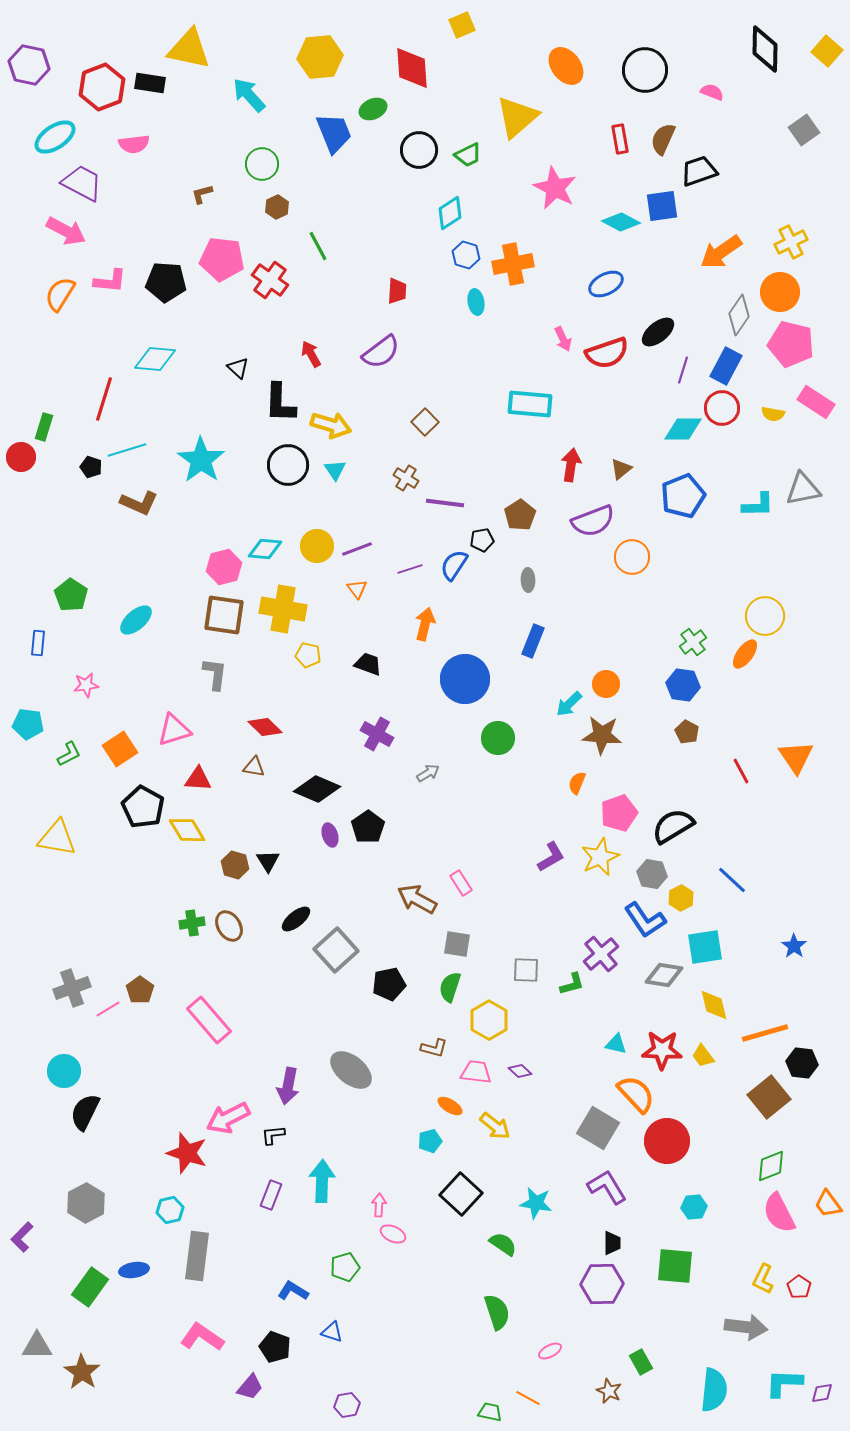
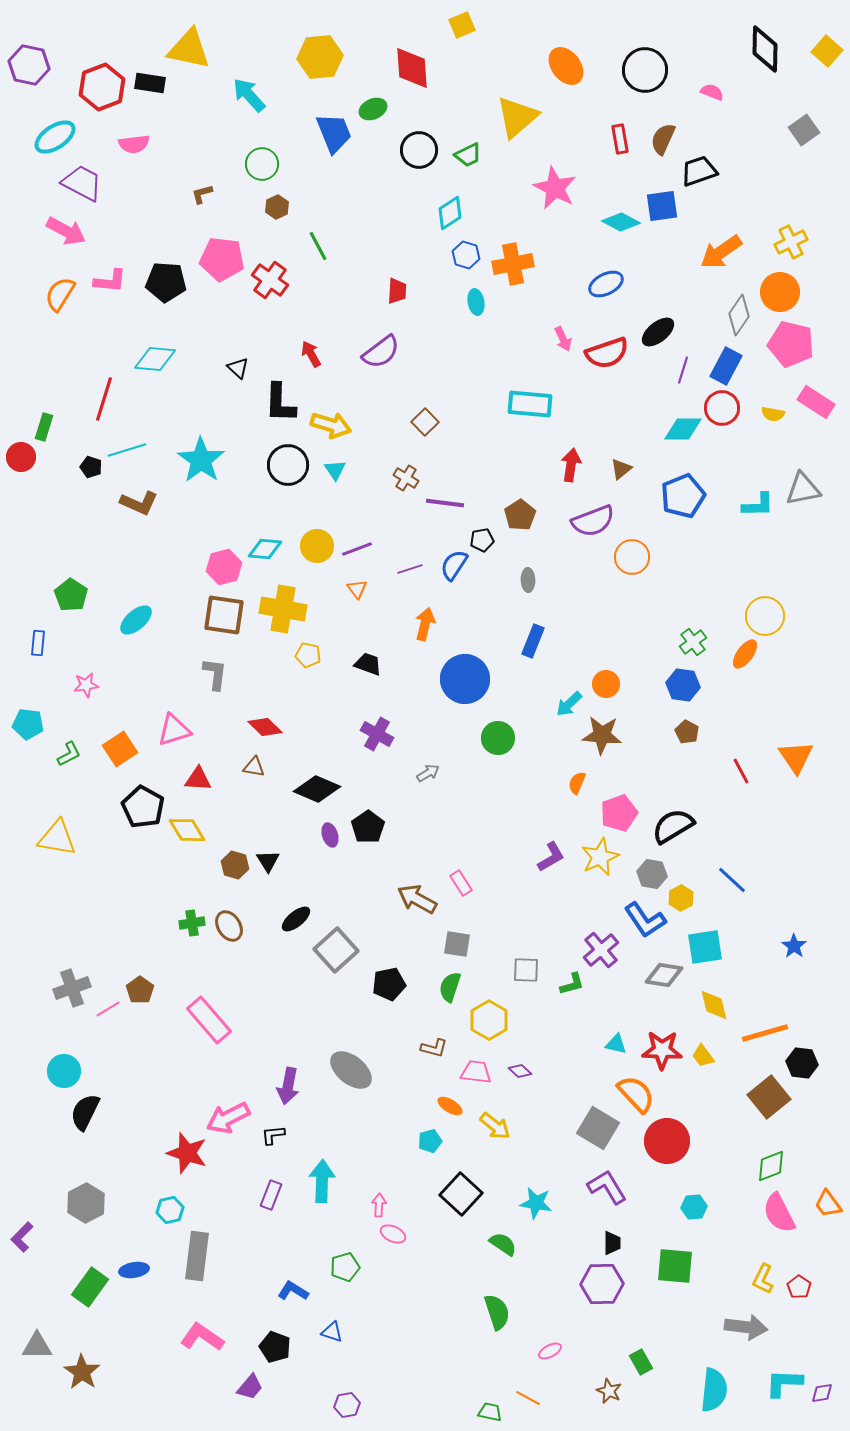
purple cross at (601, 954): moved 4 px up
